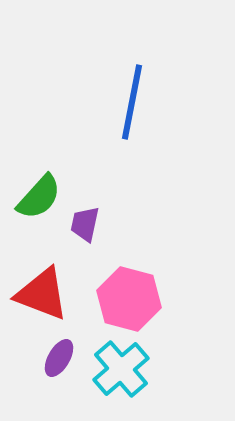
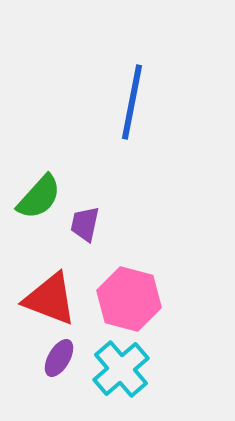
red triangle: moved 8 px right, 5 px down
